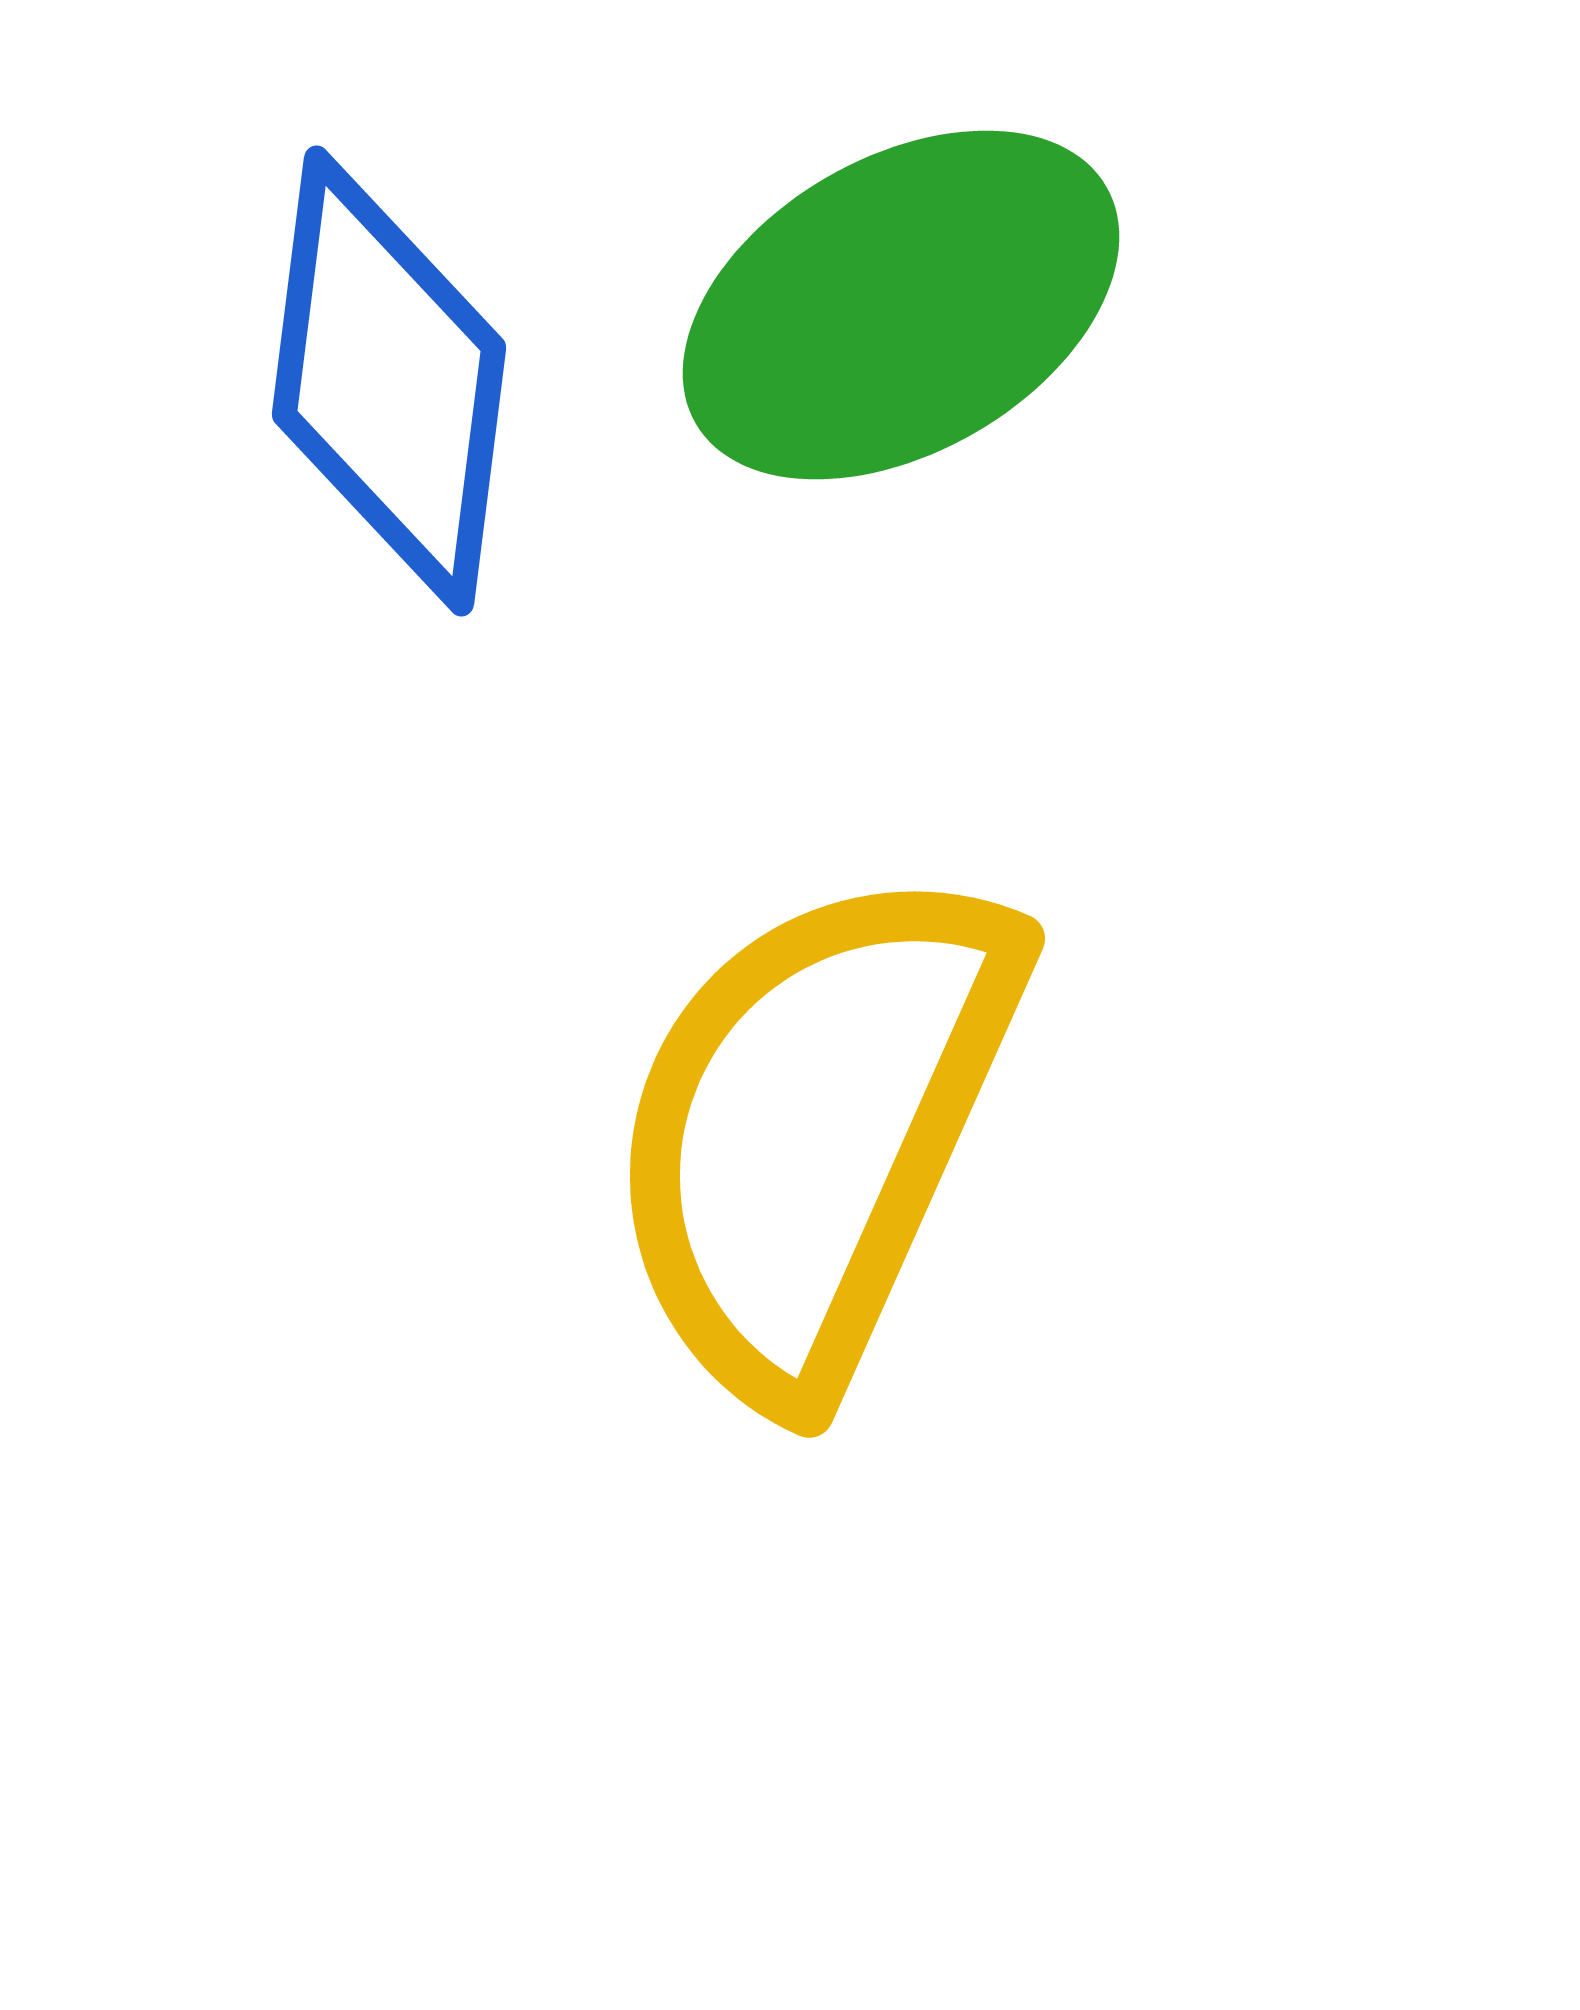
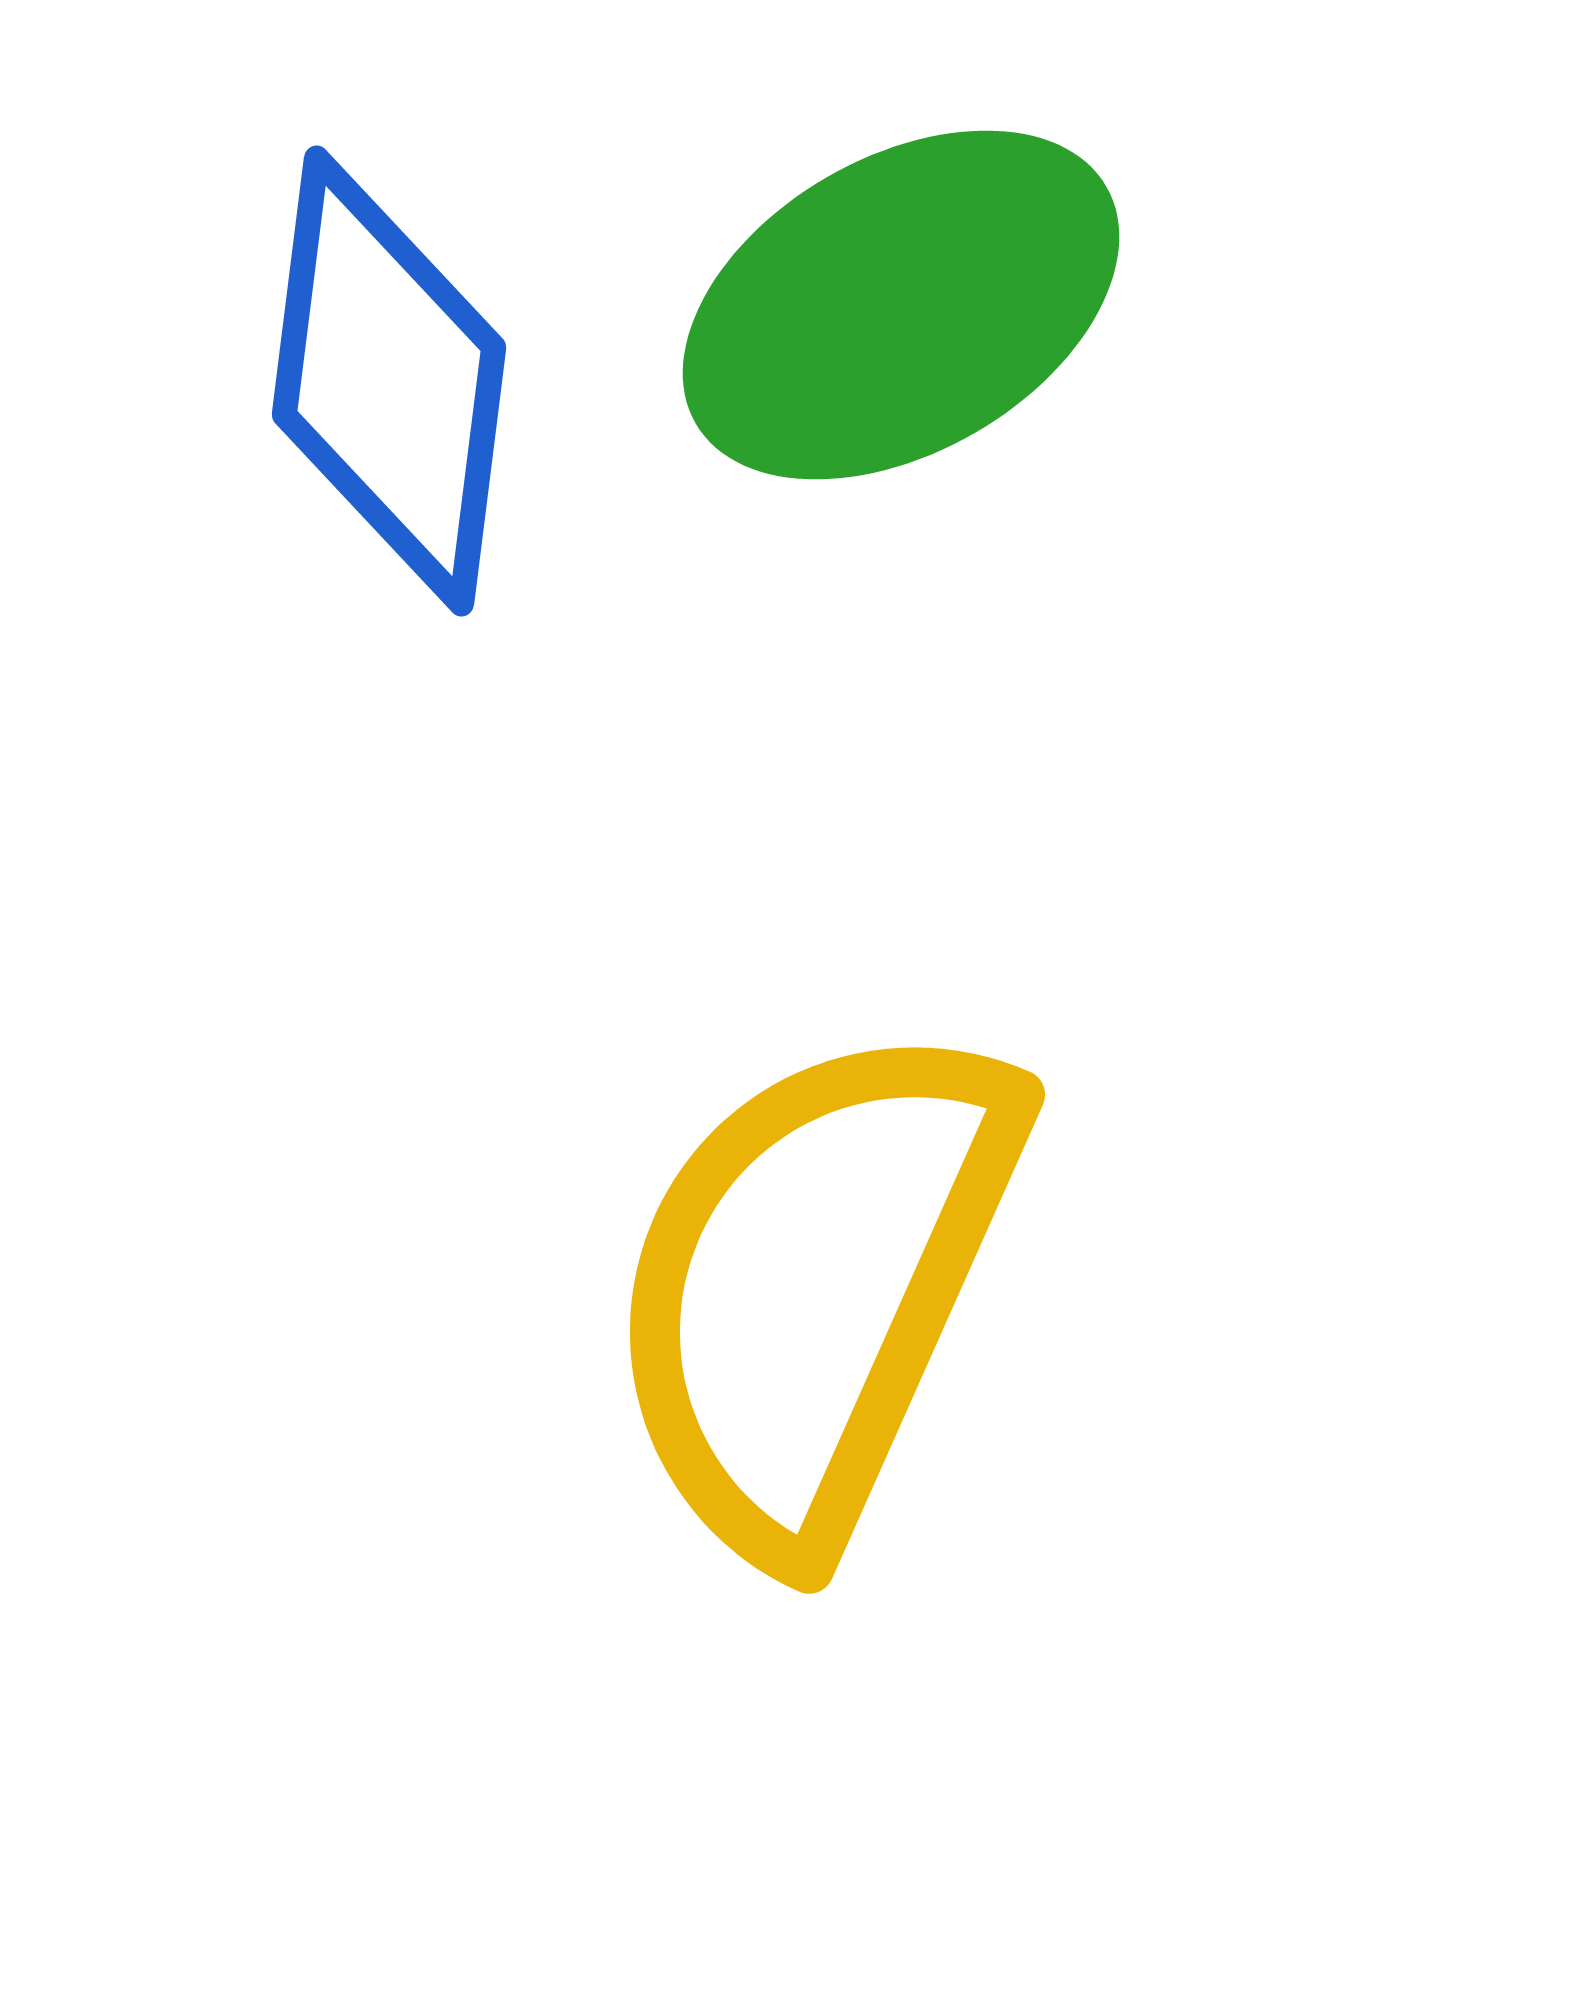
yellow semicircle: moved 156 px down
